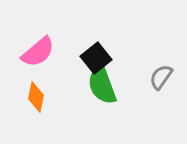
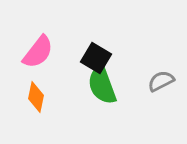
pink semicircle: rotated 12 degrees counterclockwise
black square: rotated 20 degrees counterclockwise
gray semicircle: moved 4 px down; rotated 28 degrees clockwise
